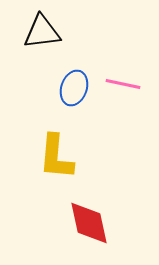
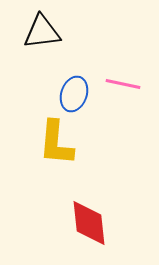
blue ellipse: moved 6 px down
yellow L-shape: moved 14 px up
red diamond: rotated 6 degrees clockwise
